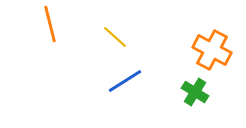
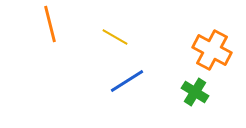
yellow line: rotated 12 degrees counterclockwise
blue line: moved 2 px right
